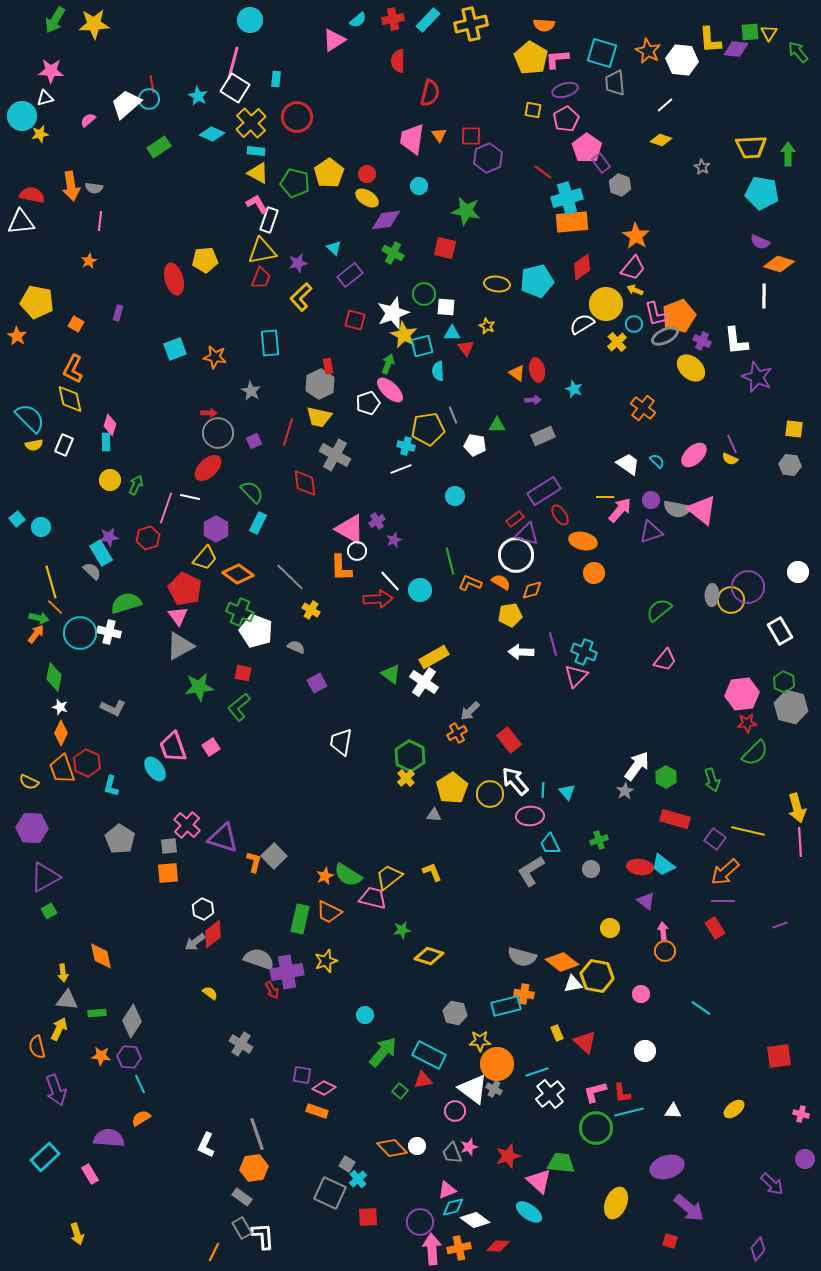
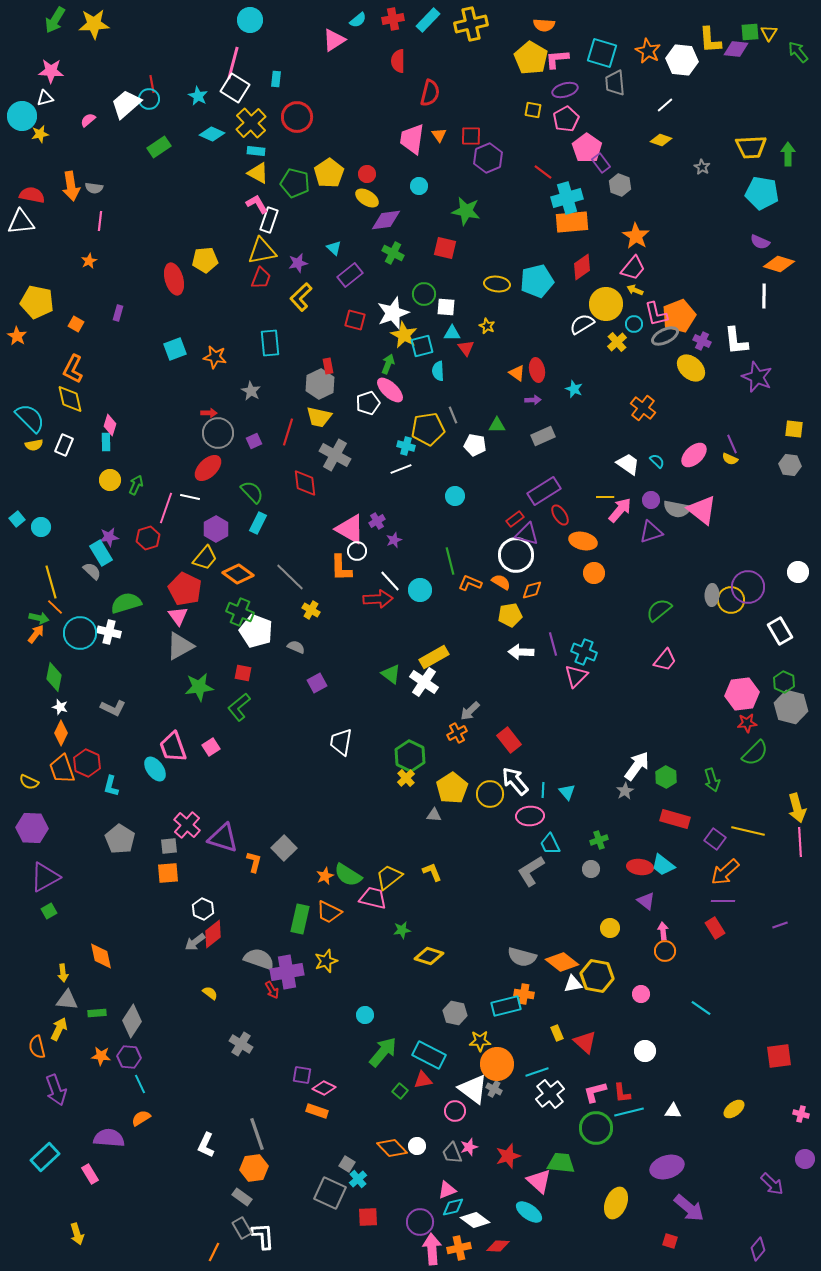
gray square at (274, 856): moved 10 px right, 8 px up
